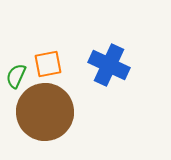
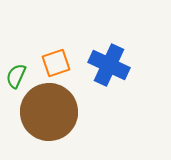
orange square: moved 8 px right, 1 px up; rotated 8 degrees counterclockwise
brown circle: moved 4 px right
